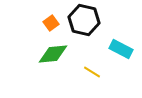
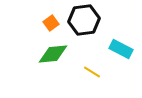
black hexagon: rotated 20 degrees counterclockwise
